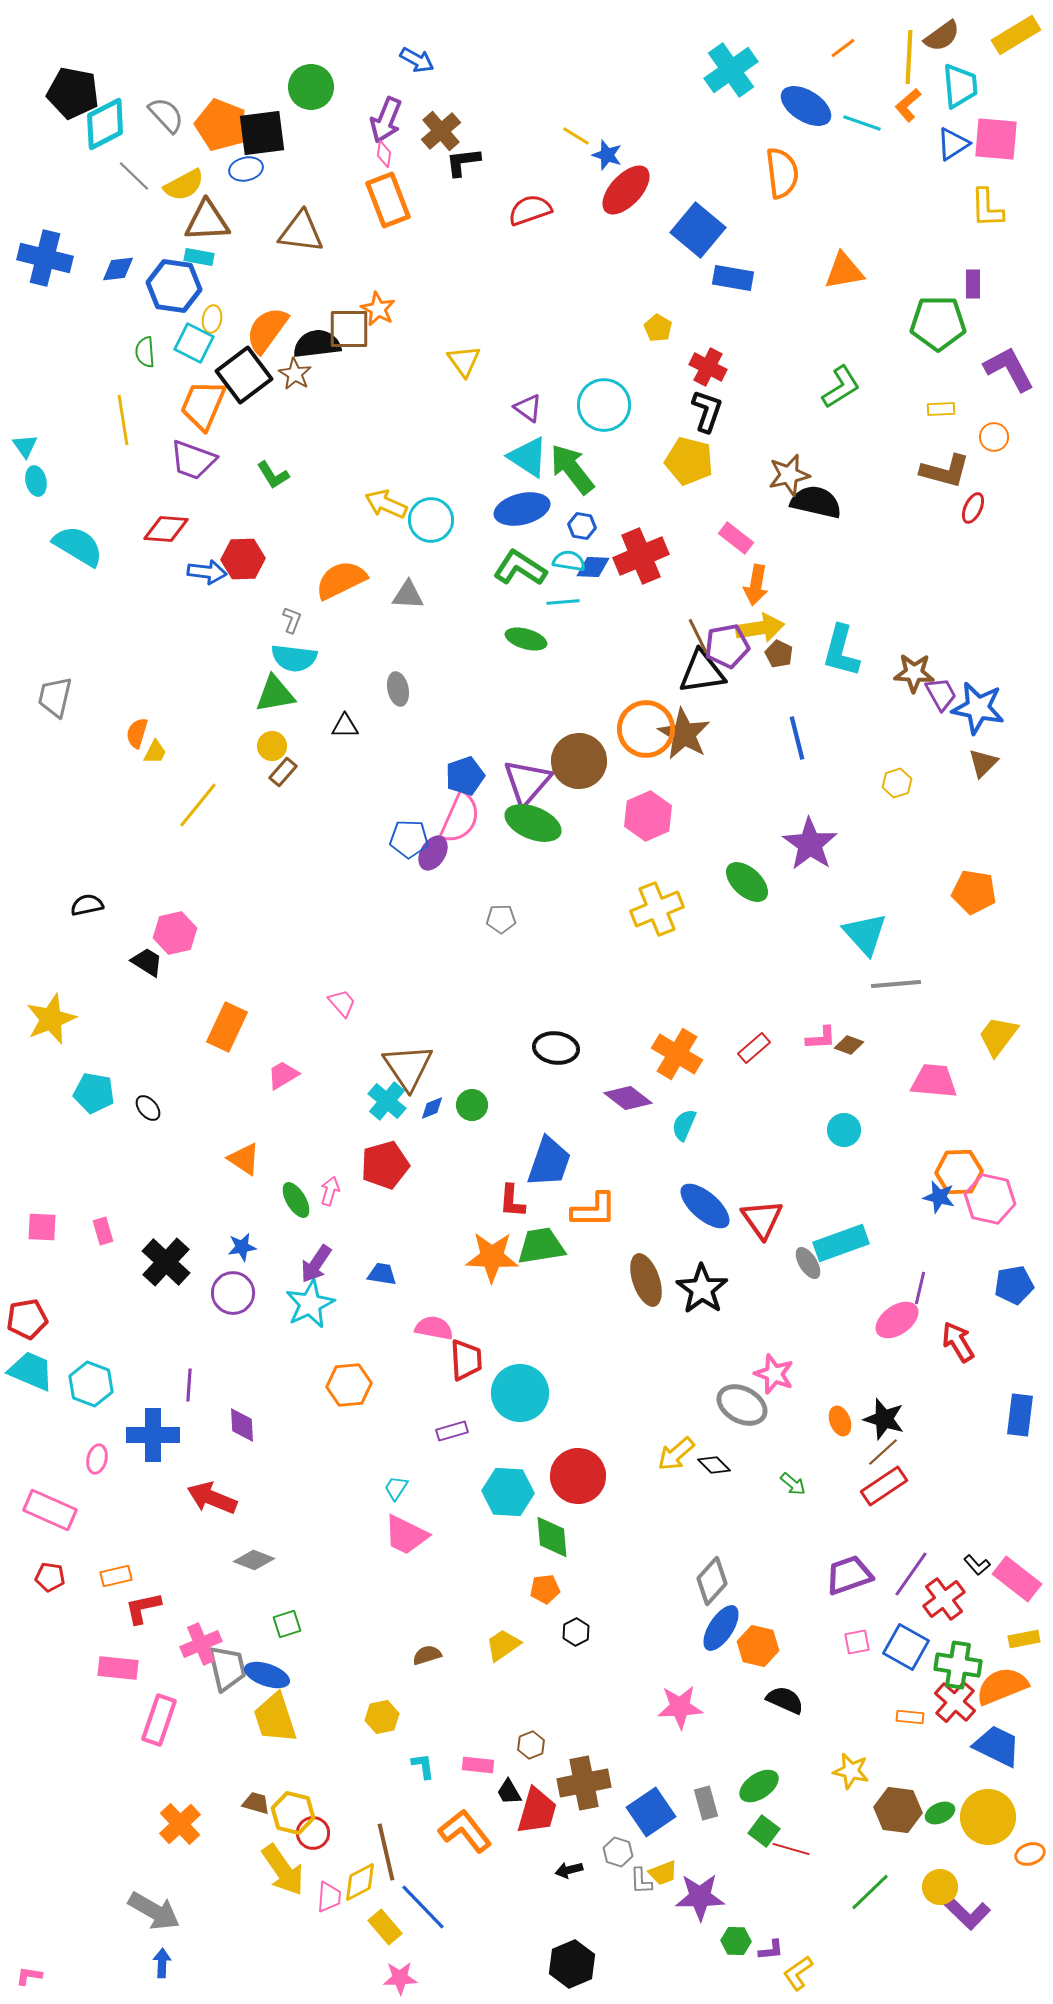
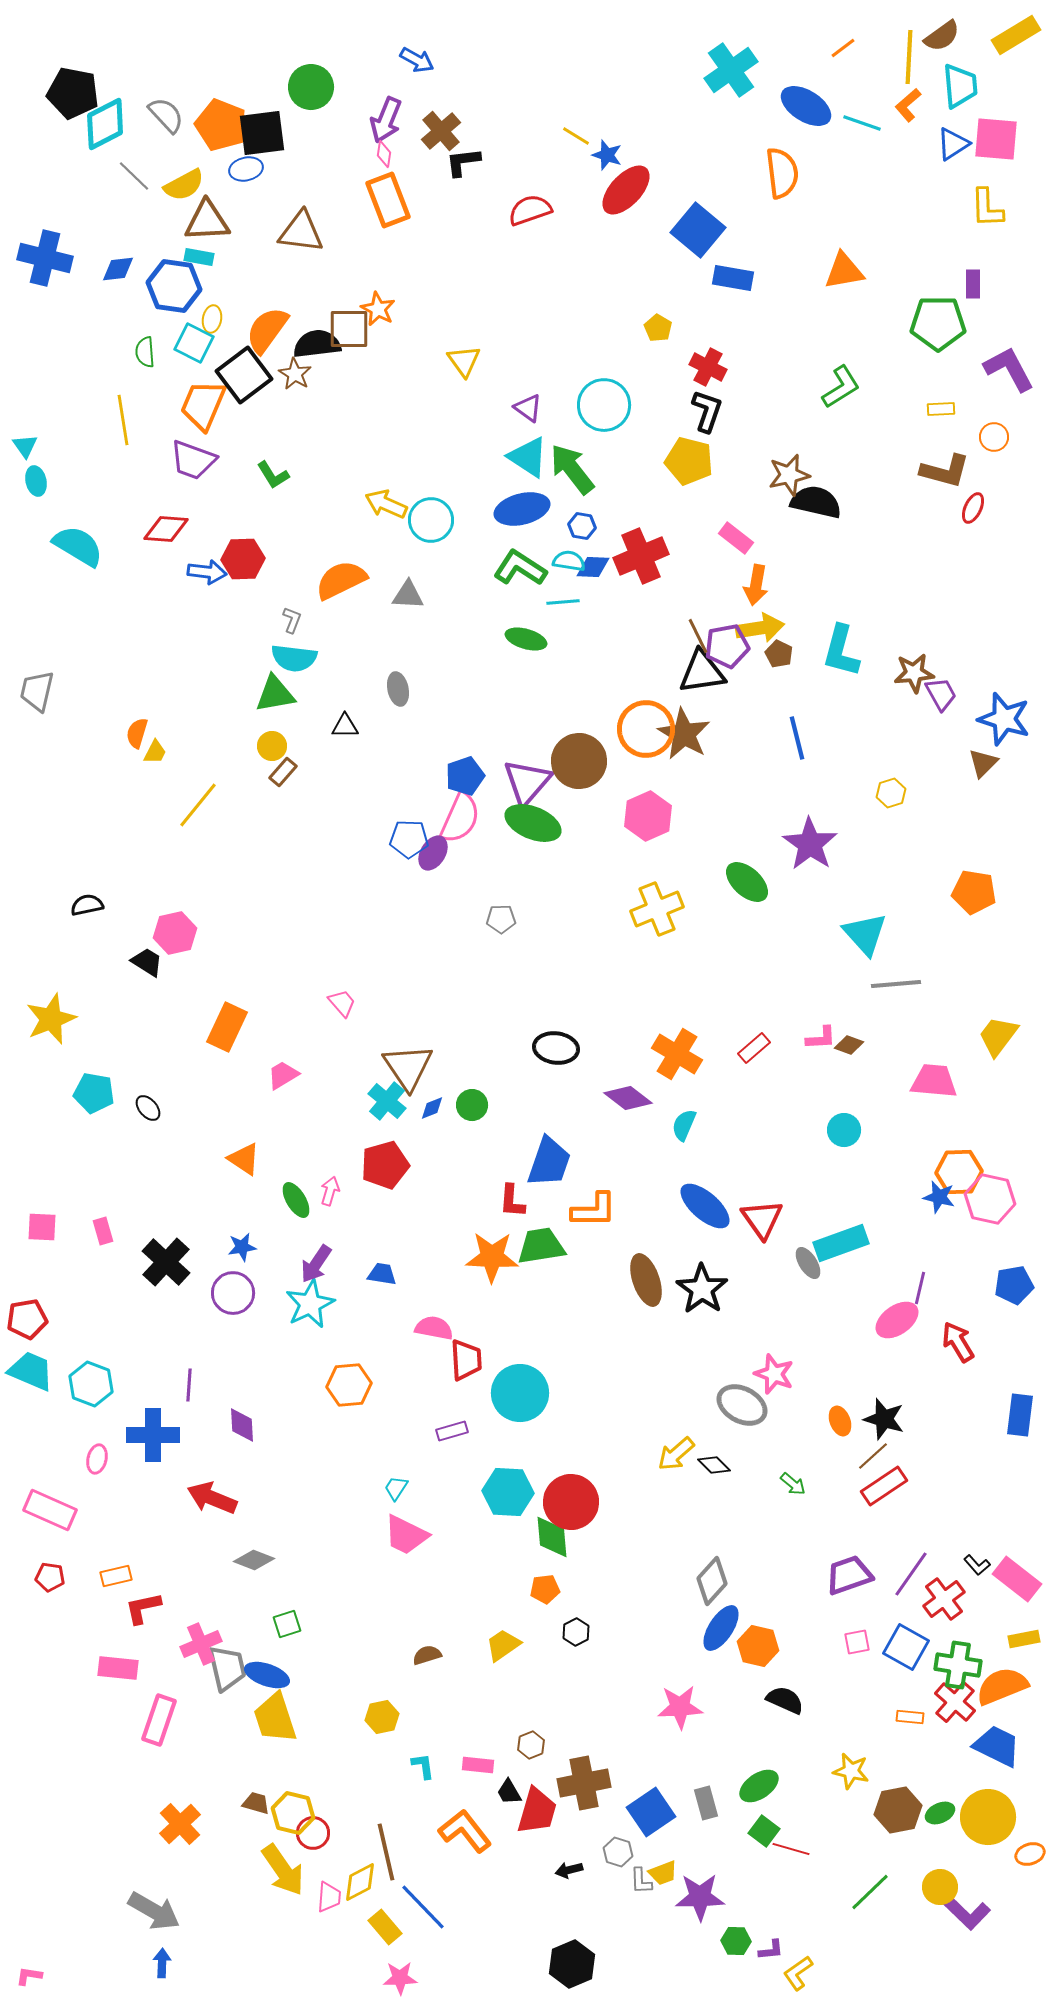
brown star at (914, 673): rotated 9 degrees counterclockwise
gray trapezoid at (55, 697): moved 18 px left, 6 px up
blue star at (978, 708): moved 26 px right, 11 px down; rotated 6 degrees clockwise
yellow hexagon at (897, 783): moved 6 px left, 10 px down
brown line at (883, 1452): moved 10 px left, 4 px down
red circle at (578, 1476): moved 7 px left, 26 px down
brown hexagon at (898, 1810): rotated 18 degrees counterclockwise
